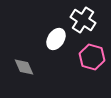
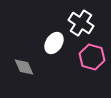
white cross: moved 2 px left, 3 px down
white ellipse: moved 2 px left, 4 px down
